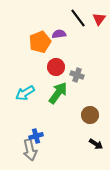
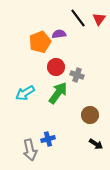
blue cross: moved 12 px right, 3 px down
